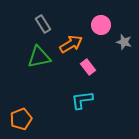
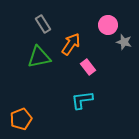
pink circle: moved 7 px right
orange arrow: rotated 25 degrees counterclockwise
